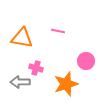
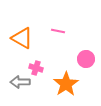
orange triangle: rotated 20 degrees clockwise
pink circle: moved 2 px up
orange star: rotated 15 degrees counterclockwise
